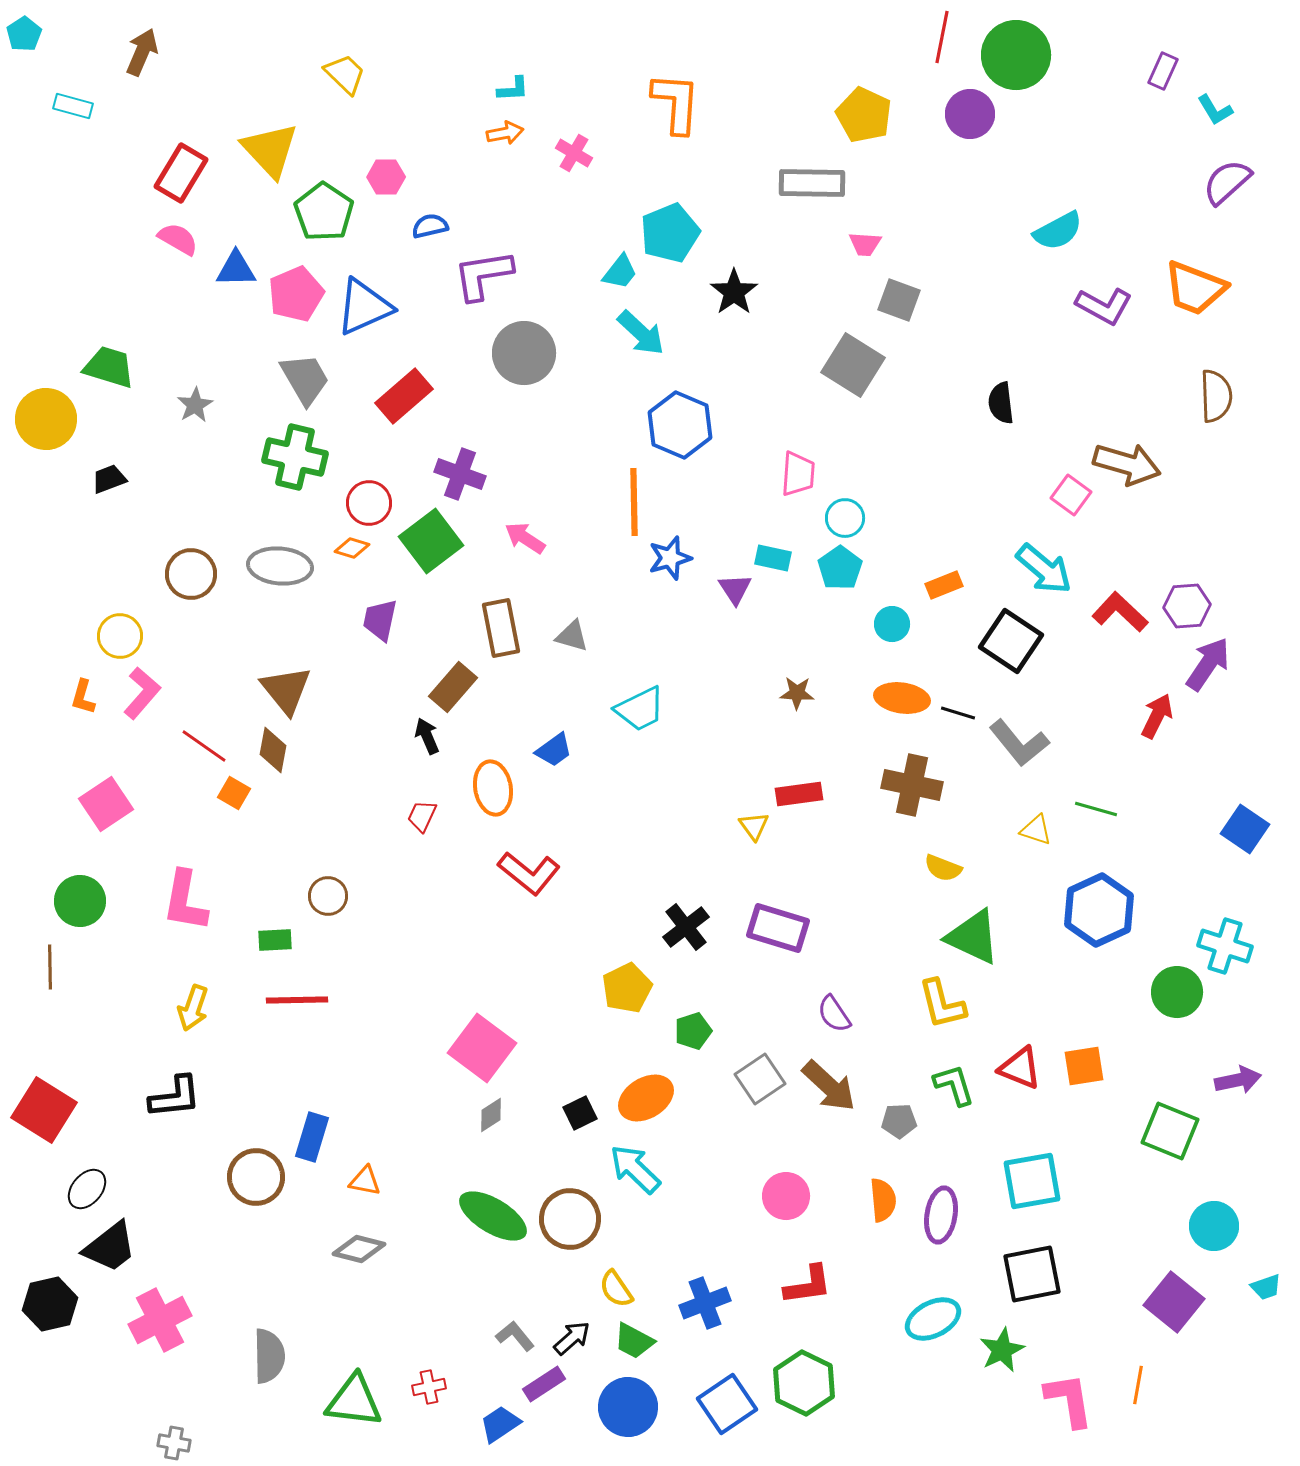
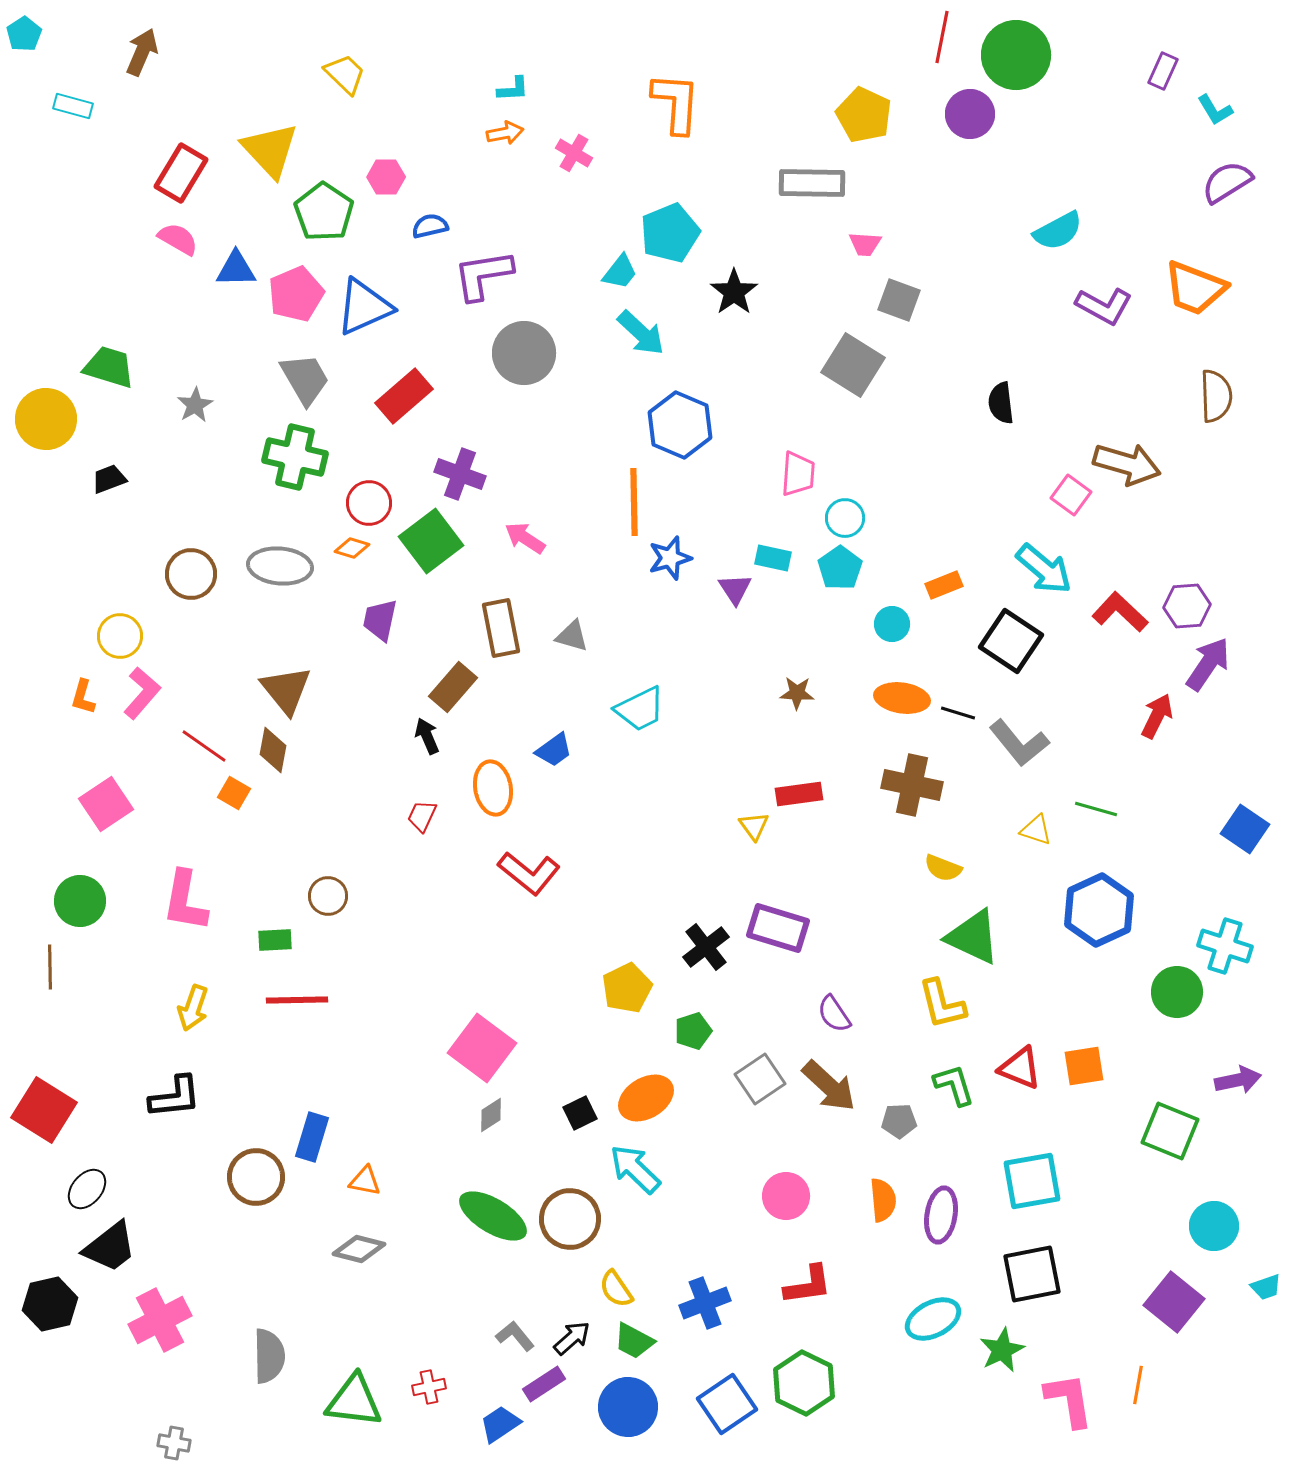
purple semicircle at (1227, 182): rotated 10 degrees clockwise
black cross at (686, 927): moved 20 px right, 20 px down
